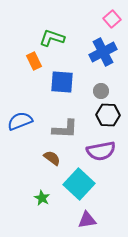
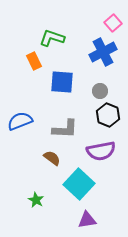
pink square: moved 1 px right, 4 px down
gray circle: moved 1 px left
black hexagon: rotated 20 degrees clockwise
green star: moved 6 px left, 2 px down
